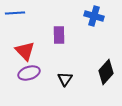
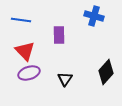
blue line: moved 6 px right, 7 px down; rotated 12 degrees clockwise
